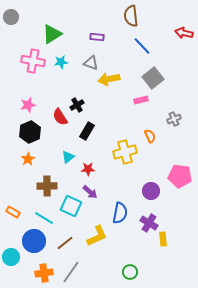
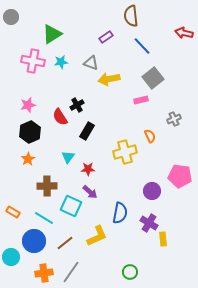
purple rectangle: moved 9 px right; rotated 40 degrees counterclockwise
cyan triangle: rotated 16 degrees counterclockwise
purple circle: moved 1 px right
